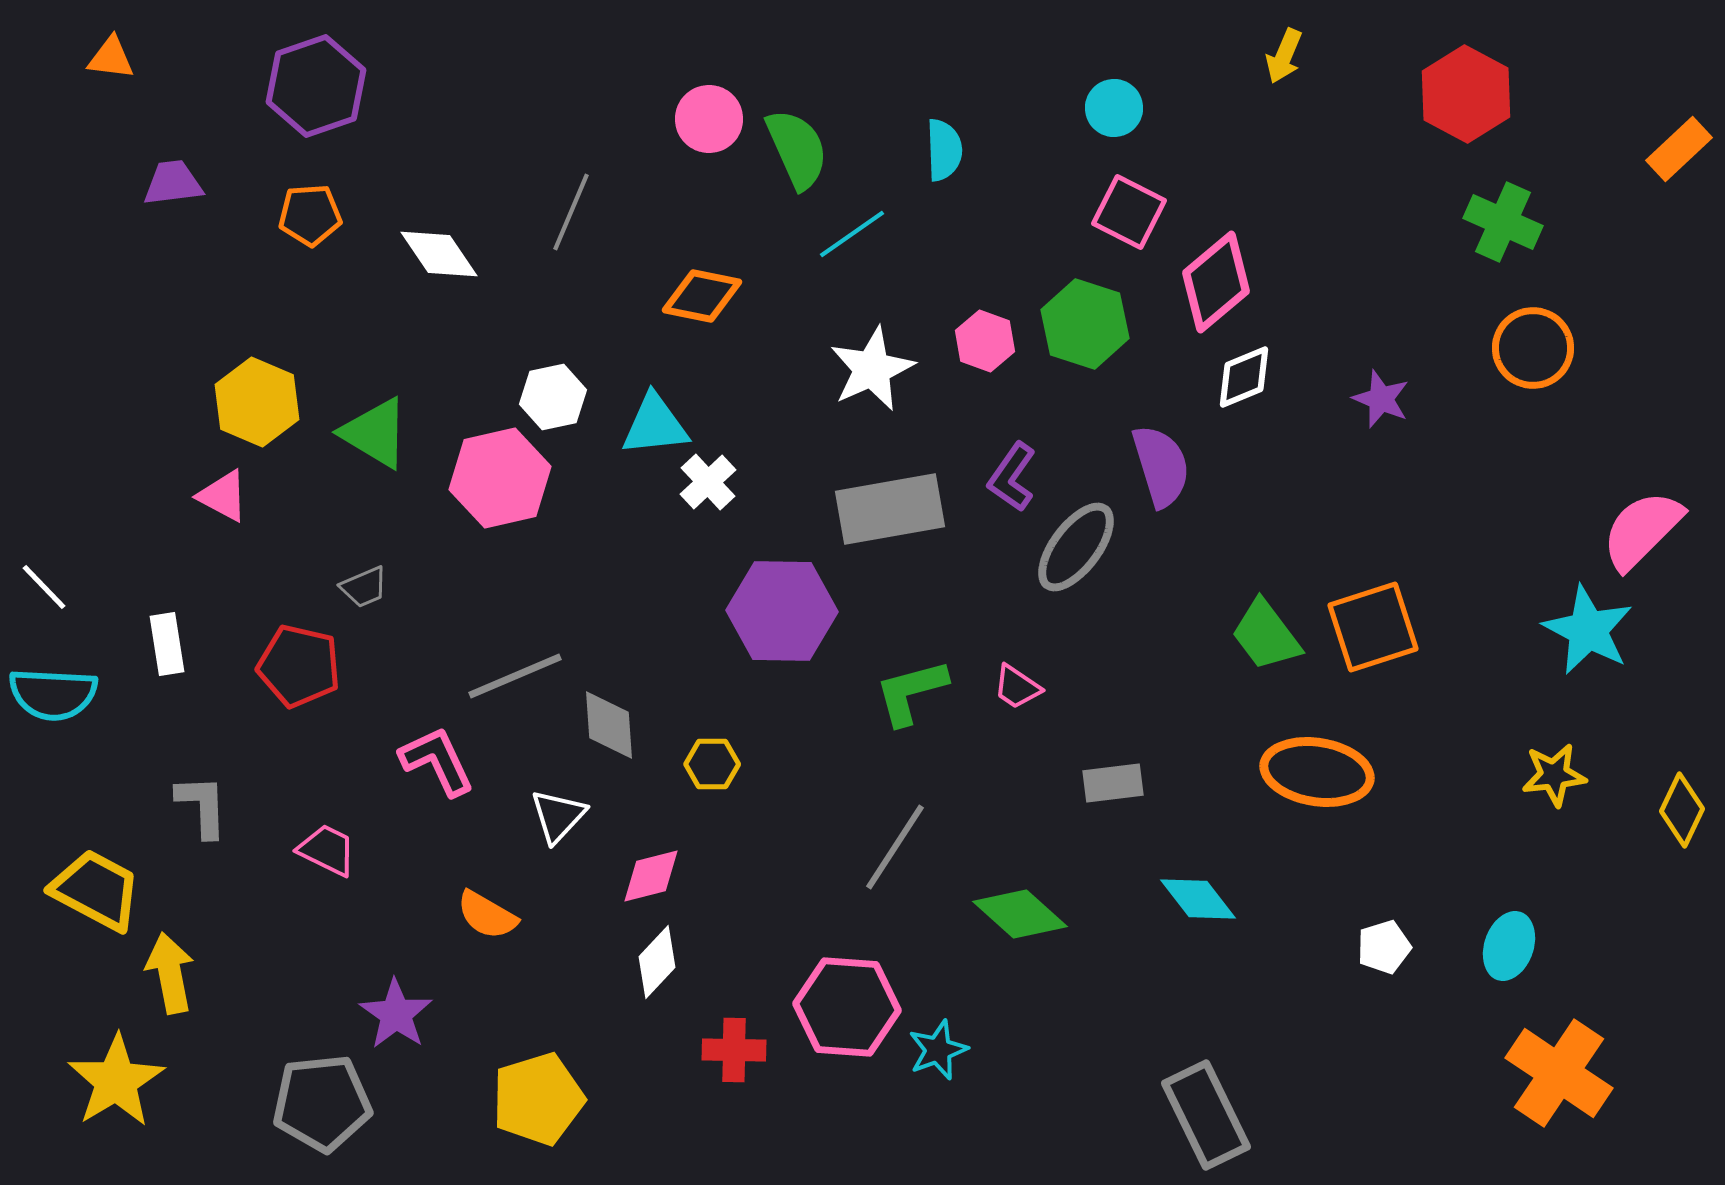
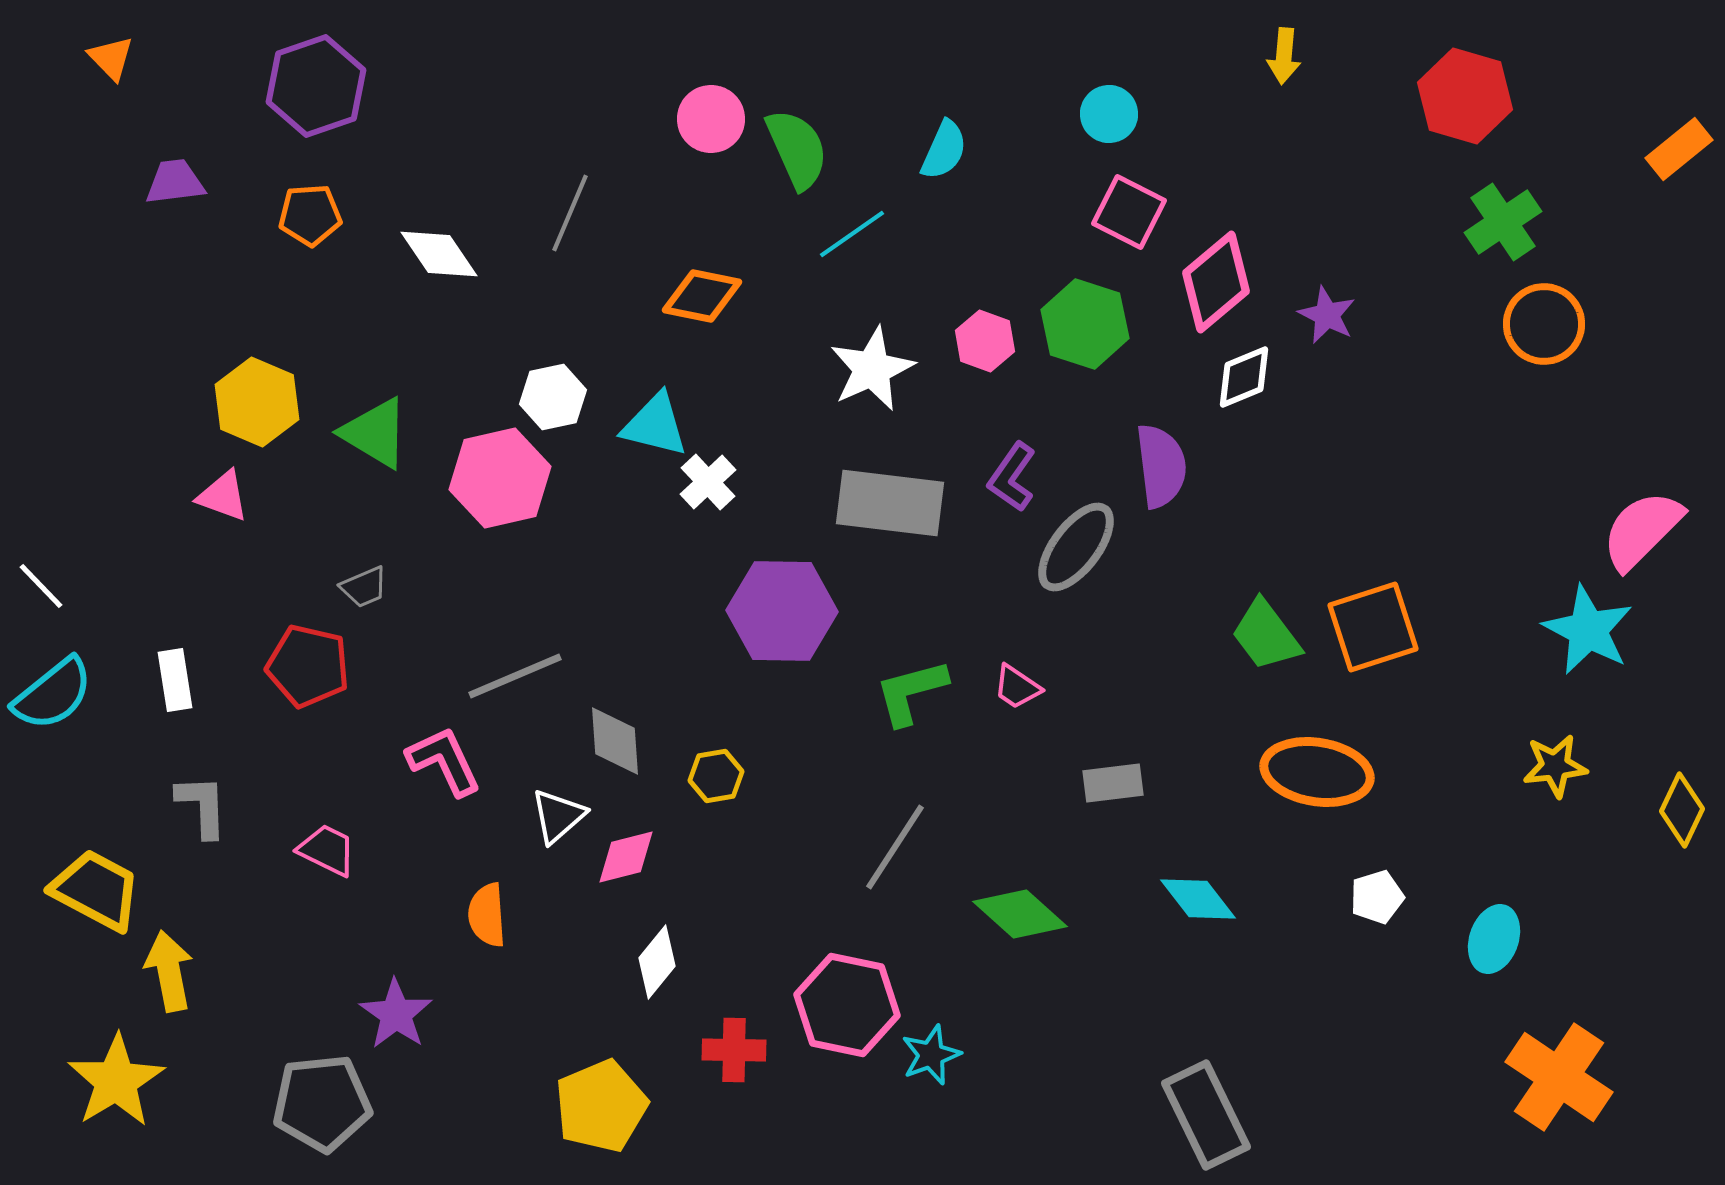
yellow arrow at (1284, 56): rotated 18 degrees counterclockwise
orange triangle at (111, 58): rotated 39 degrees clockwise
red hexagon at (1466, 94): moved 1 px left, 2 px down; rotated 12 degrees counterclockwise
cyan circle at (1114, 108): moved 5 px left, 6 px down
pink circle at (709, 119): moved 2 px right
orange rectangle at (1679, 149): rotated 4 degrees clockwise
cyan semicircle at (944, 150): rotated 26 degrees clockwise
purple trapezoid at (173, 183): moved 2 px right, 1 px up
gray line at (571, 212): moved 1 px left, 1 px down
green cross at (1503, 222): rotated 32 degrees clockwise
orange circle at (1533, 348): moved 11 px right, 24 px up
purple star at (1381, 399): moved 54 px left, 84 px up; rotated 4 degrees clockwise
cyan triangle at (655, 425): rotated 20 degrees clockwise
purple semicircle at (1161, 466): rotated 10 degrees clockwise
pink triangle at (223, 496): rotated 8 degrees counterclockwise
gray rectangle at (890, 509): moved 6 px up; rotated 17 degrees clockwise
white line at (44, 587): moved 3 px left, 1 px up
white rectangle at (167, 644): moved 8 px right, 36 px down
red pentagon at (299, 666): moved 9 px right
cyan semicircle at (53, 694): rotated 42 degrees counterclockwise
gray diamond at (609, 725): moved 6 px right, 16 px down
pink L-shape at (437, 761): moved 7 px right
yellow hexagon at (712, 764): moved 4 px right, 12 px down; rotated 10 degrees counterclockwise
yellow star at (1554, 775): moved 1 px right, 9 px up
white triangle at (558, 816): rotated 6 degrees clockwise
pink diamond at (651, 876): moved 25 px left, 19 px up
orange semicircle at (487, 915): rotated 56 degrees clockwise
cyan ellipse at (1509, 946): moved 15 px left, 7 px up
white pentagon at (1384, 947): moved 7 px left, 50 px up
white diamond at (657, 962): rotated 4 degrees counterclockwise
yellow arrow at (170, 973): moved 1 px left, 2 px up
pink hexagon at (847, 1007): moved 2 px up; rotated 8 degrees clockwise
cyan star at (938, 1050): moved 7 px left, 5 px down
orange cross at (1559, 1073): moved 4 px down
yellow pentagon at (538, 1099): moved 63 px right, 7 px down; rotated 6 degrees counterclockwise
